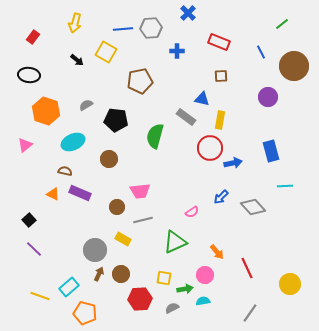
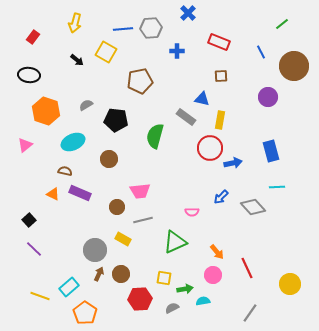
cyan line at (285, 186): moved 8 px left, 1 px down
pink semicircle at (192, 212): rotated 32 degrees clockwise
pink circle at (205, 275): moved 8 px right
orange pentagon at (85, 313): rotated 20 degrees clockwise
